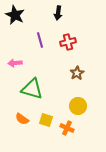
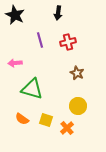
brown star: rotated 16 degrees counterclockwise
orange cross: rotated 24 degrees clockwise
